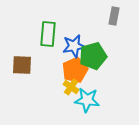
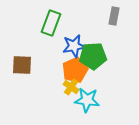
green rectangle: moved 3 px right, 11 px up; rotated 15 degrees clockwise
green pentagon: rotated 12 degrees clockwise
